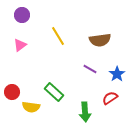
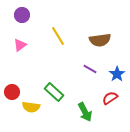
green arrow: rotated 24 degrees counterclockwise
